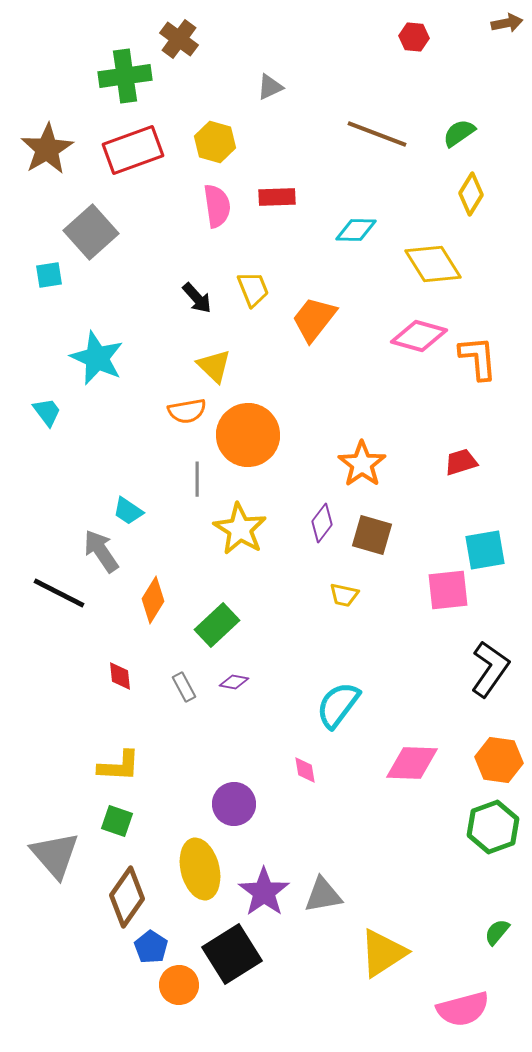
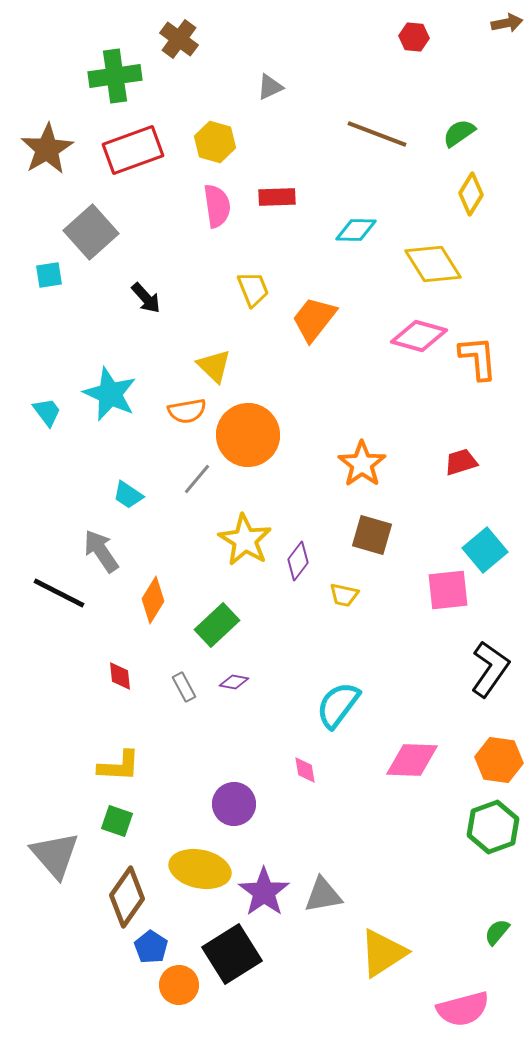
green cross at (125, 76): moved 10 px left
black arrow at (197, 298): moved 51 px left
cyan star at (97, 358): moved 13 px right, 36 px down
gray line at (197, 479): rotated 40 degrees clockwise
cyan trapezoid at (128, 511): moved 16 px up
purple diamond at (322, 523): moved 24 px left, 38 px down
yellow star at (240, 529): moved 5 px right, 11 px down
cyan square at (485, 550): rotated 30 degrees counterclockwise
pink diamond at (412, 763): moved 3 px up
yellow ellipse at (200, 869): rotated 64 degrees counterclockwise
